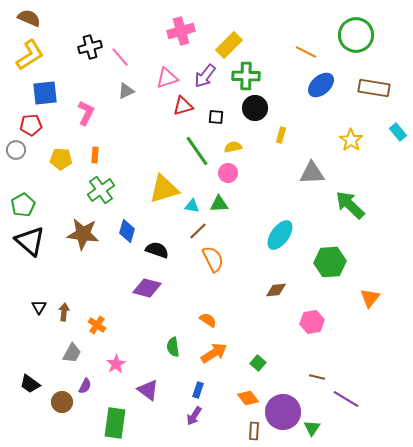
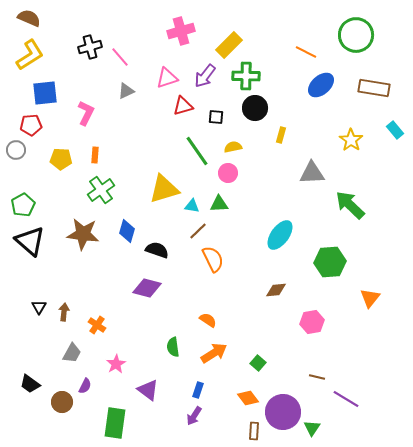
cyan rectangle at (398, 132): moved 3 px left, 2 px up
